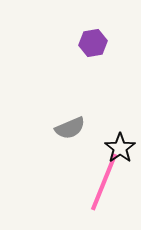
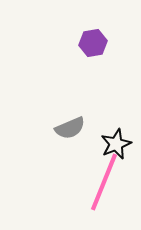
black star: moved 4 px left, 4 px up; rotated 12 degrees clockwise
